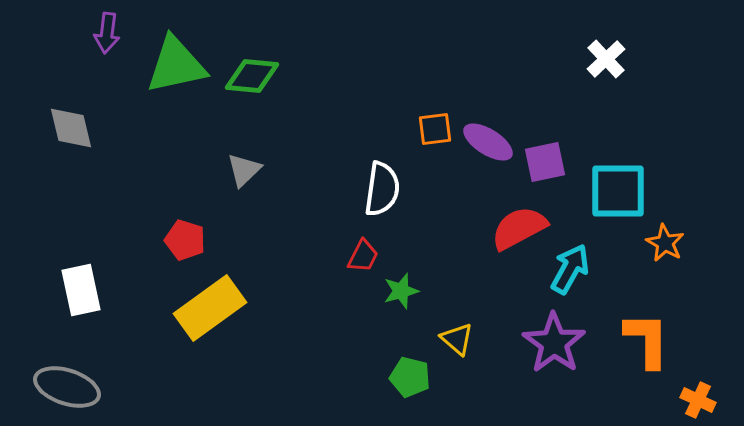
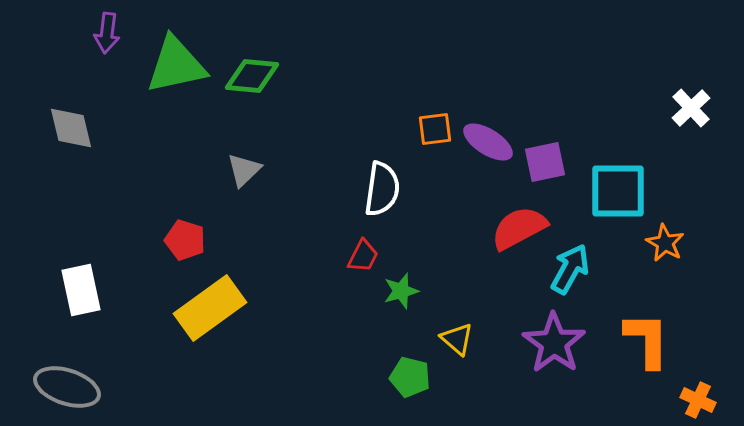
white cross: moved 85 px right, 49 px down
